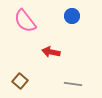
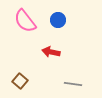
blue circle: moved 14 px left, 4 px down
